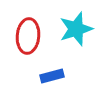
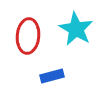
cyan star: rotated 24 degrees counterclockwise
